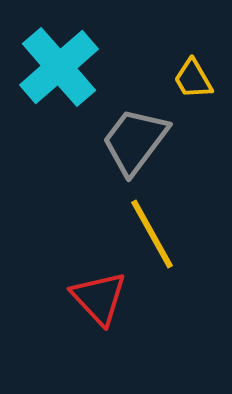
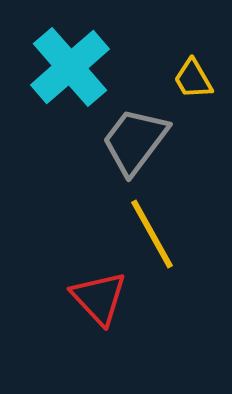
cyan cross: moved 11 px right
